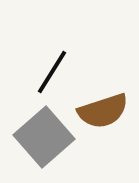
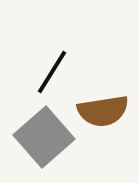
brown semicircle: rotated 9 degrees clockwise
